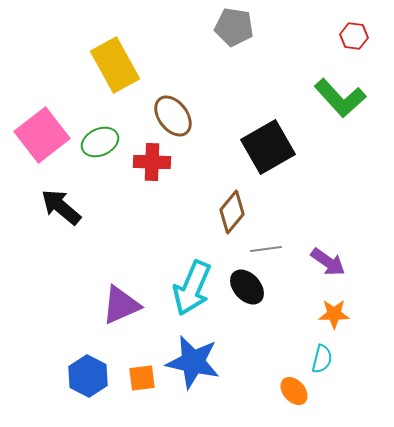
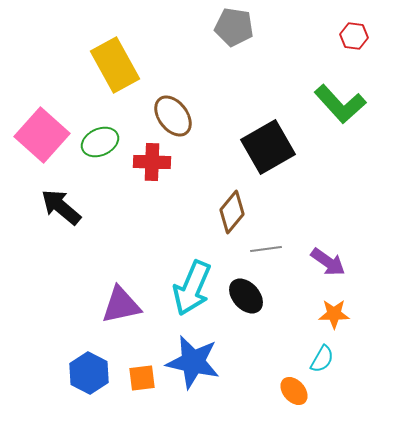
green L-shape: moved 6 px down
pink square: rotated 10 degrees counterclockwise
black ellipse: moved 1 px left, 9 px down
purple triangle: rotated 12 degrees clockwise
cyan semicircle: rotated 16 degrees clockwise
blue hexagon: moved 1 px right, 3 px up
